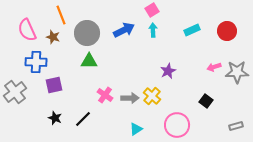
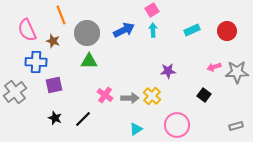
brown star: moved 4 px down
purple star: rotated 21 degrees clockwise
black square: moved 2 px left, 6 px up
